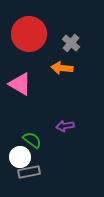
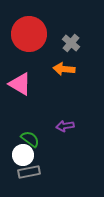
orange arrow: moved 2 px right, 1 px down
green semicircle: moved 2 px left, 1 px up
white circle: moved 3 px right, 2 px up
